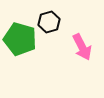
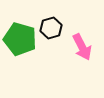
black hexagon: moved 2 px right, 6 px down
